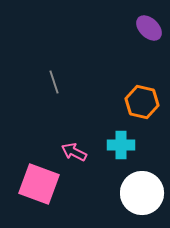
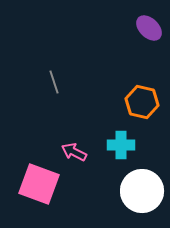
white circle: moved 2 px up
